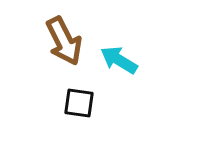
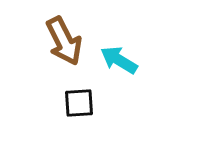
black square: rotated 12 degrees counterclockwise
